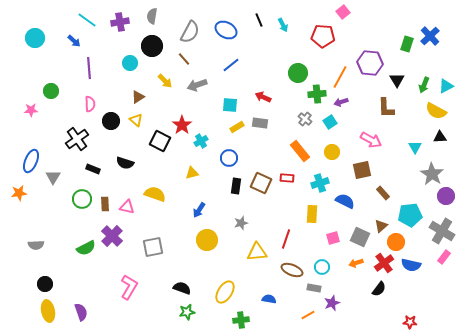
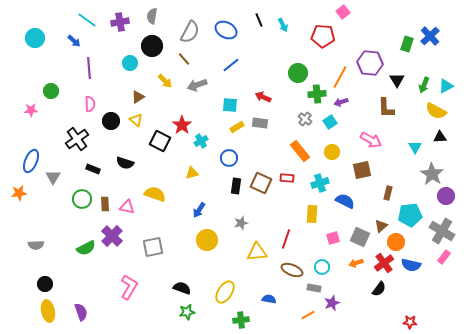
brown rectangle at (383, 193): moved 5 px right; rotated 56 degrees clockwise
